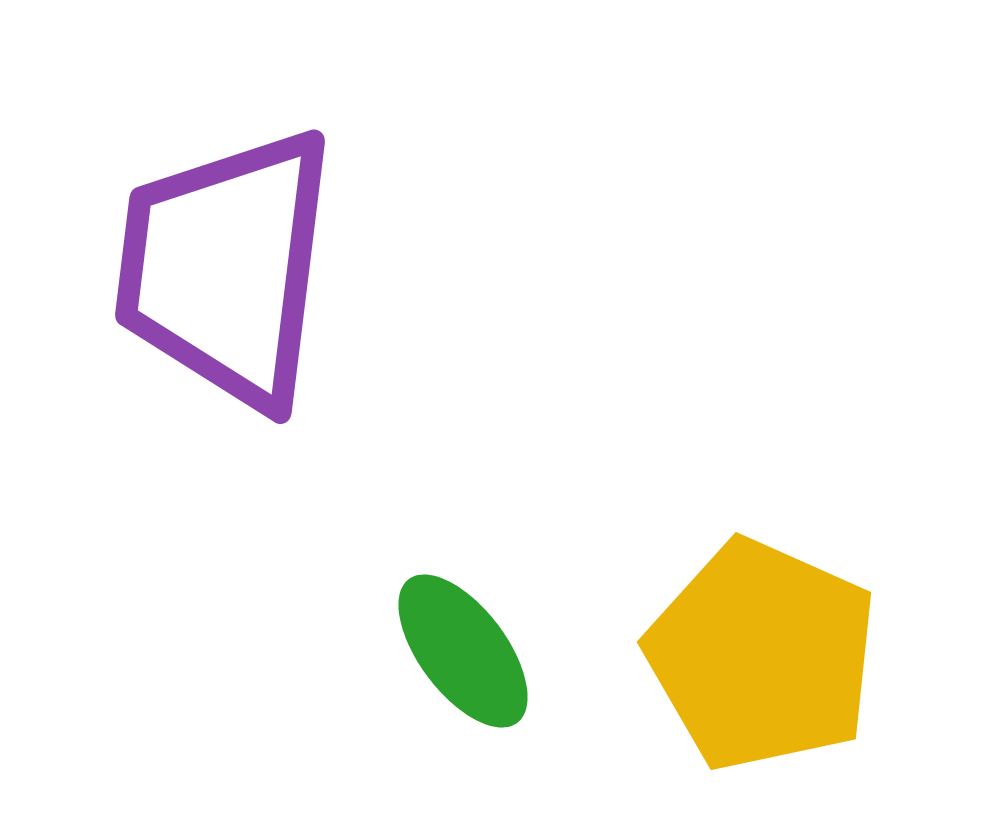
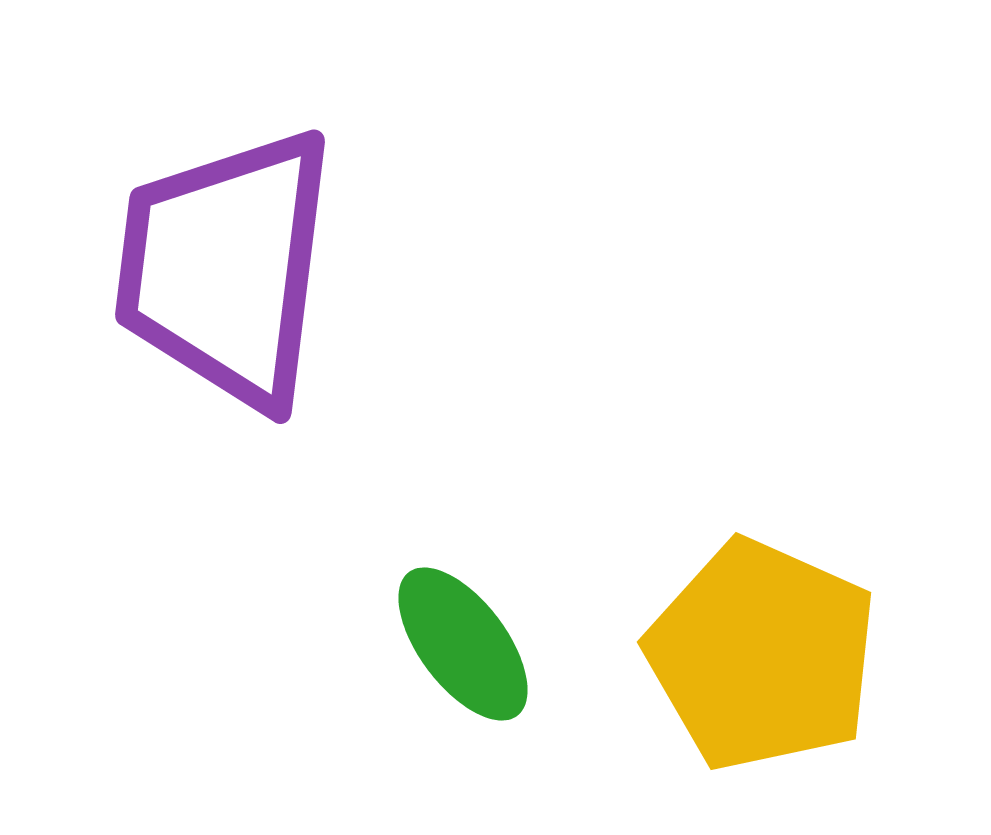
green ellipse: moved 7 px up
